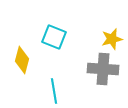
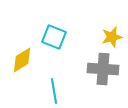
yellow star: moved 2 px up
yellow diamond: rotated 44 degrees clockwise
